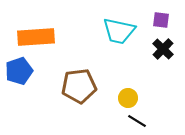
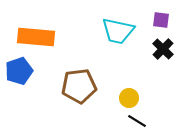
cyan trapezoid: moved 1 px left
orange rectangle: rotated 9 degrees clockwise
yellow circle: moved 1 px right
